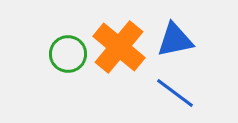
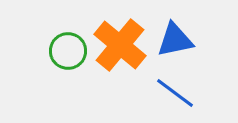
orange cross: moved 1 px right, 2 px up
green circle: moved 3 px up
